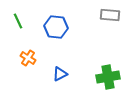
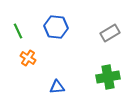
gray rectangle: moved 18 px down; rotated 36 degrees counterclockwise
green line: moved 10 px down
blue triangle: moved 3 px left, 13 px down; rotated 21 degrees clockwise
